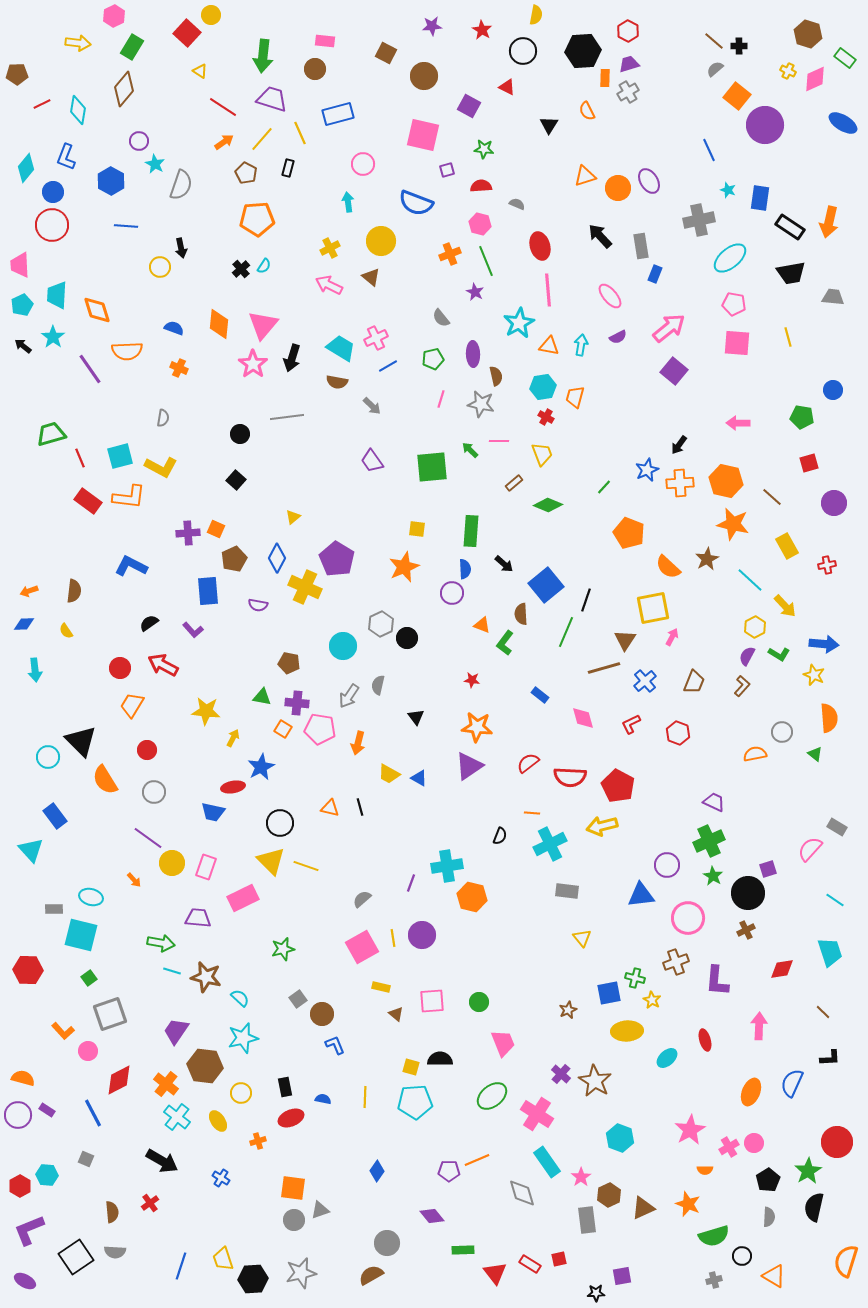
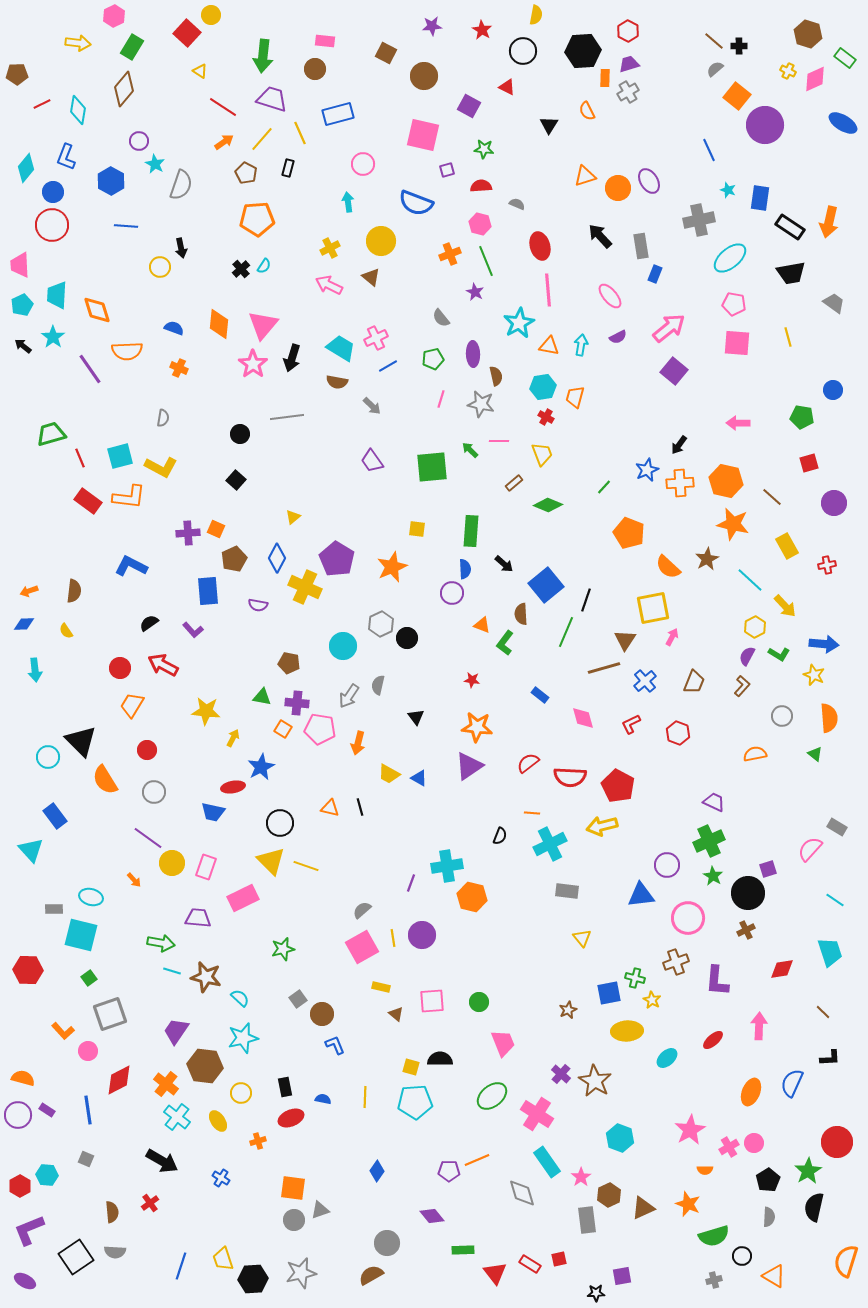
gray trapezoid at (833, 297): moved 1 px right, 6 px down; rotated 30 degrees clockwise
orange star at (404, 567): moved 12 px left
gray circle at (782, 732): moved 16 px up
gray semicircle at (362, 899): moved 11 px down
red ellipse at (705, 1040): moved 8 px right; rotated 65 degrees clockwise
blue line at (93, 1113): moved 5 px left, 3 px up; rotated 20 degrees clockwise
